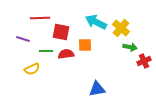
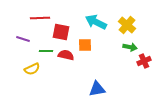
yellow cross: moved 6 px right, 3 px up
red semicircle: moved 1 px down; rotated 21 degrees clockwise
